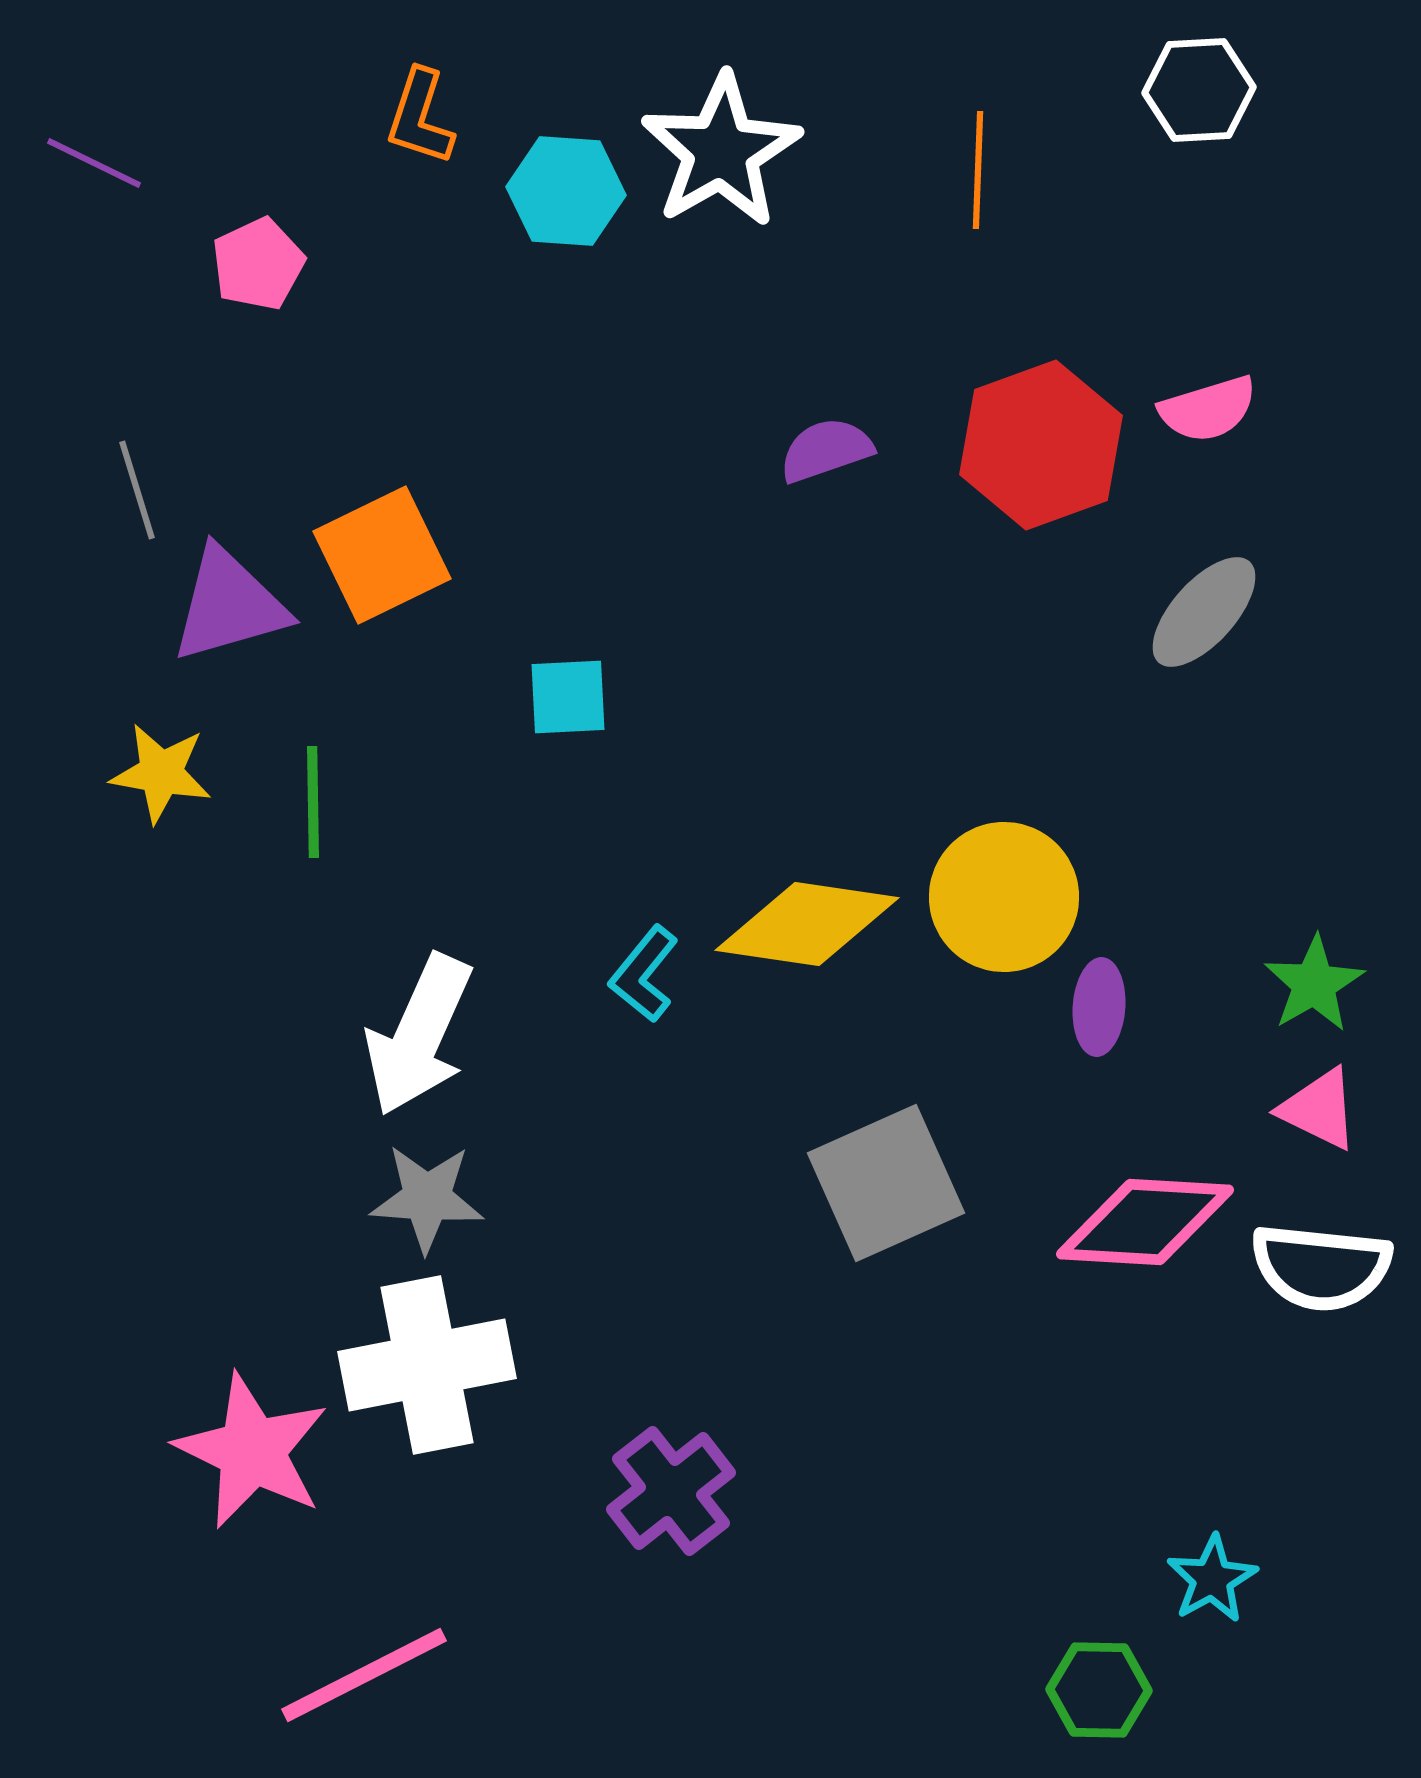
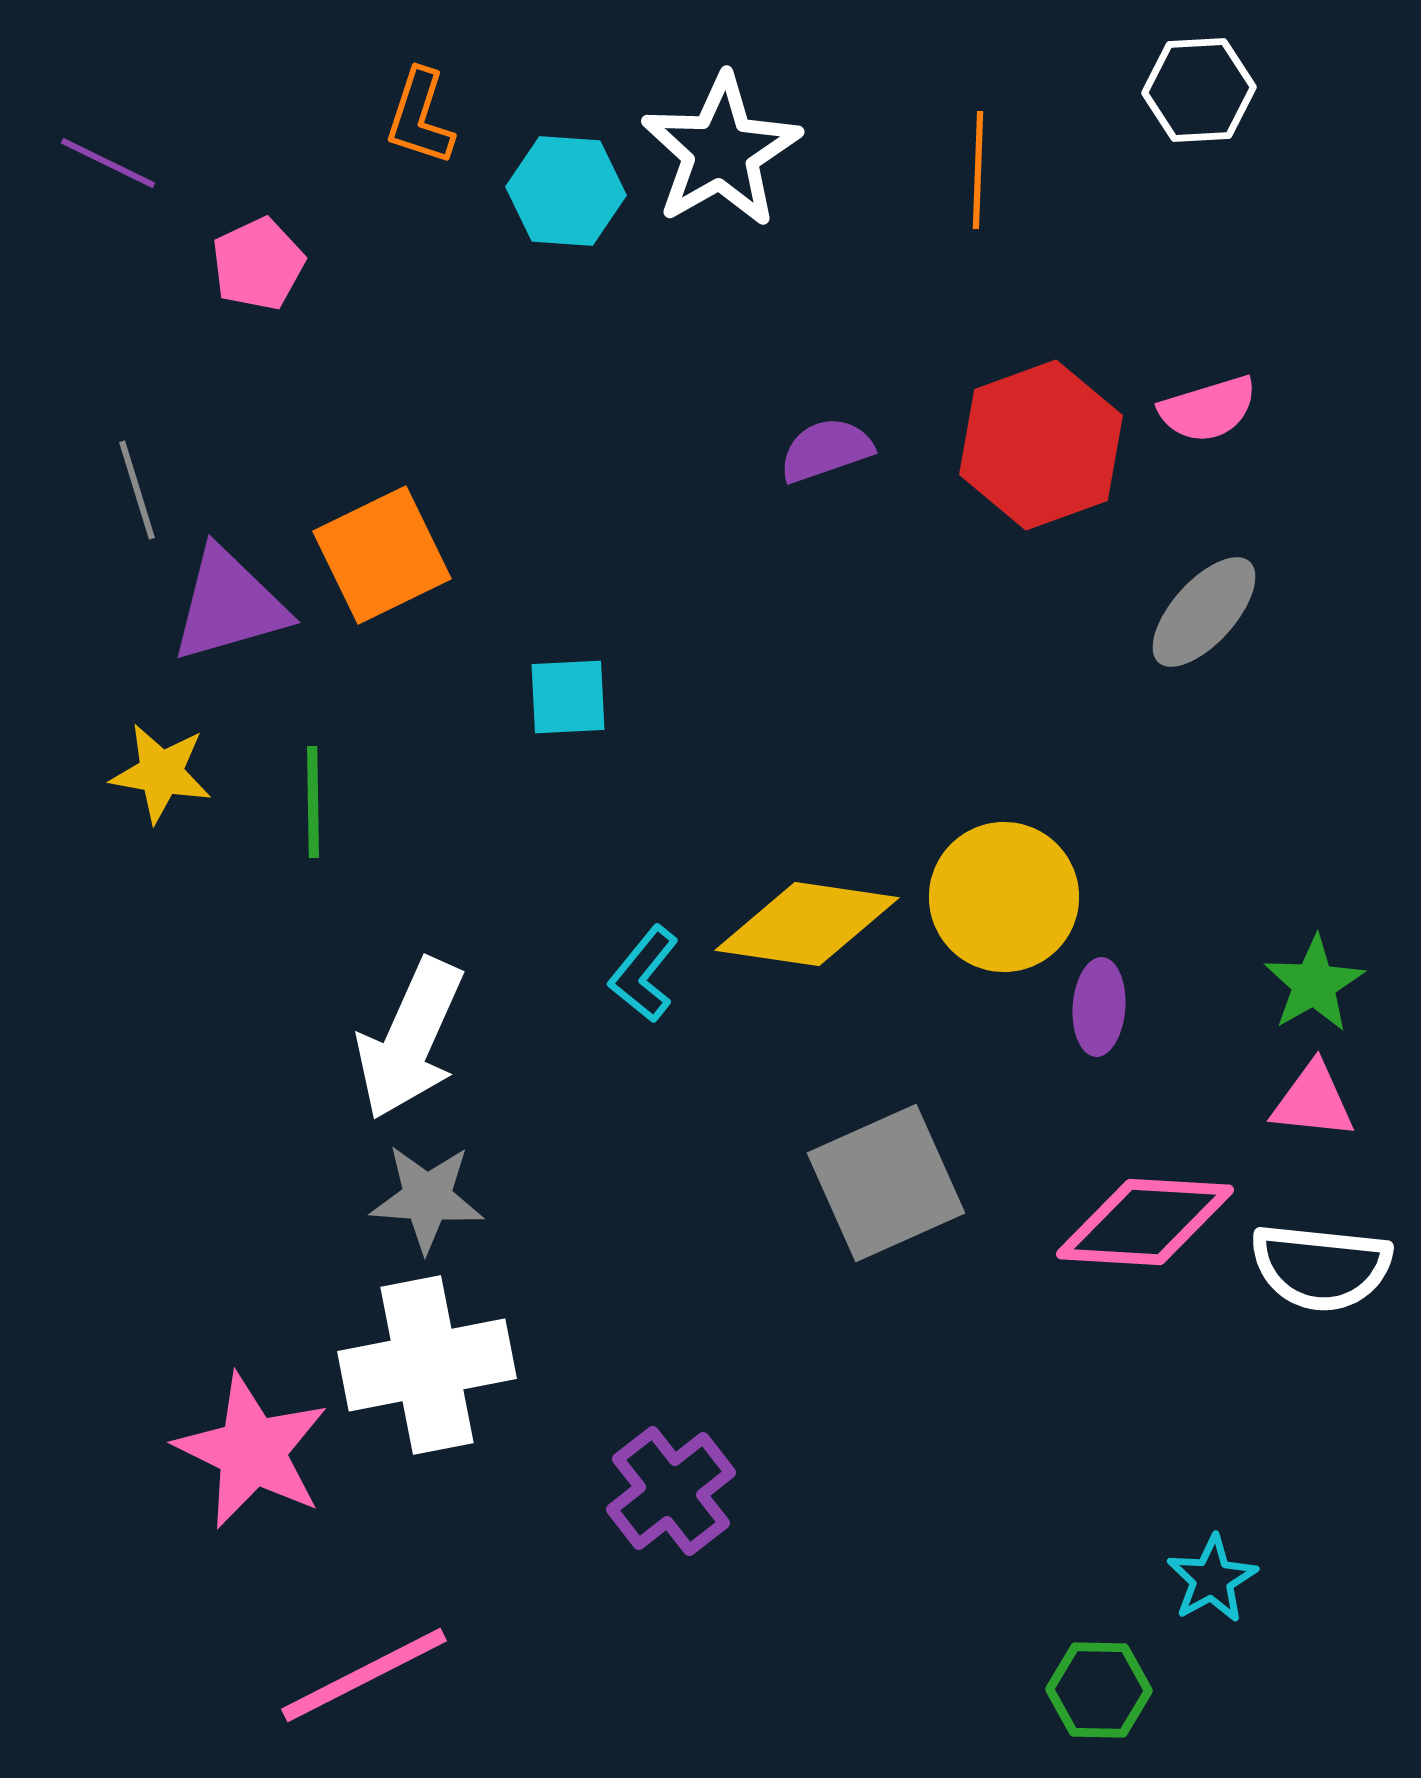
purple line: moved 14 px right
white arrow: moved 9 px left, 4 px down
pink triangle: moved 6 px left, 8 px up; rotated 20 degrees counterclockwise
